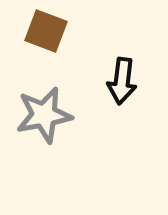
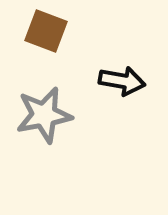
black arrow: rotated 87 degrees counterclockwise
